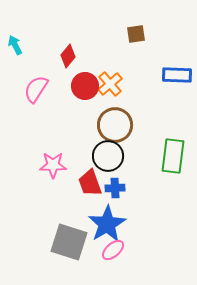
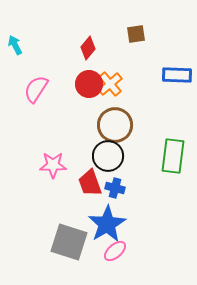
red diamond: moved 20 px right, 8 px up
red circle: moved 4 px right, 2 px up
blue cross: rotated 18 degrees clockwise
pink ellipse: moved 2 px right, 1 px down
